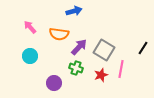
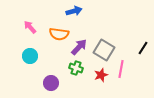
purple circle: moved 3 px left
